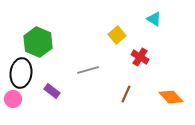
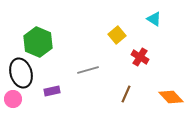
black ellipse: rotated 24 degrees counterclockwise
purple rectangle: rotated 49 degrees counterclockwise
